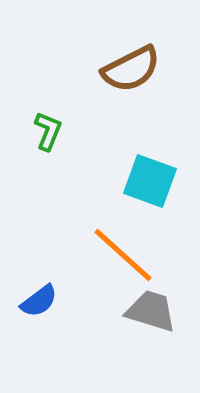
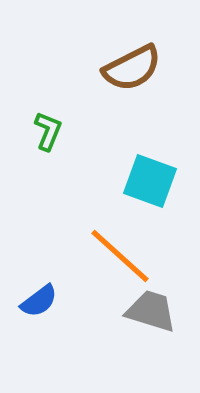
brown semicircle: moved 1 px right, 1 px up
orange line: moved 3 px left, 1 px down
